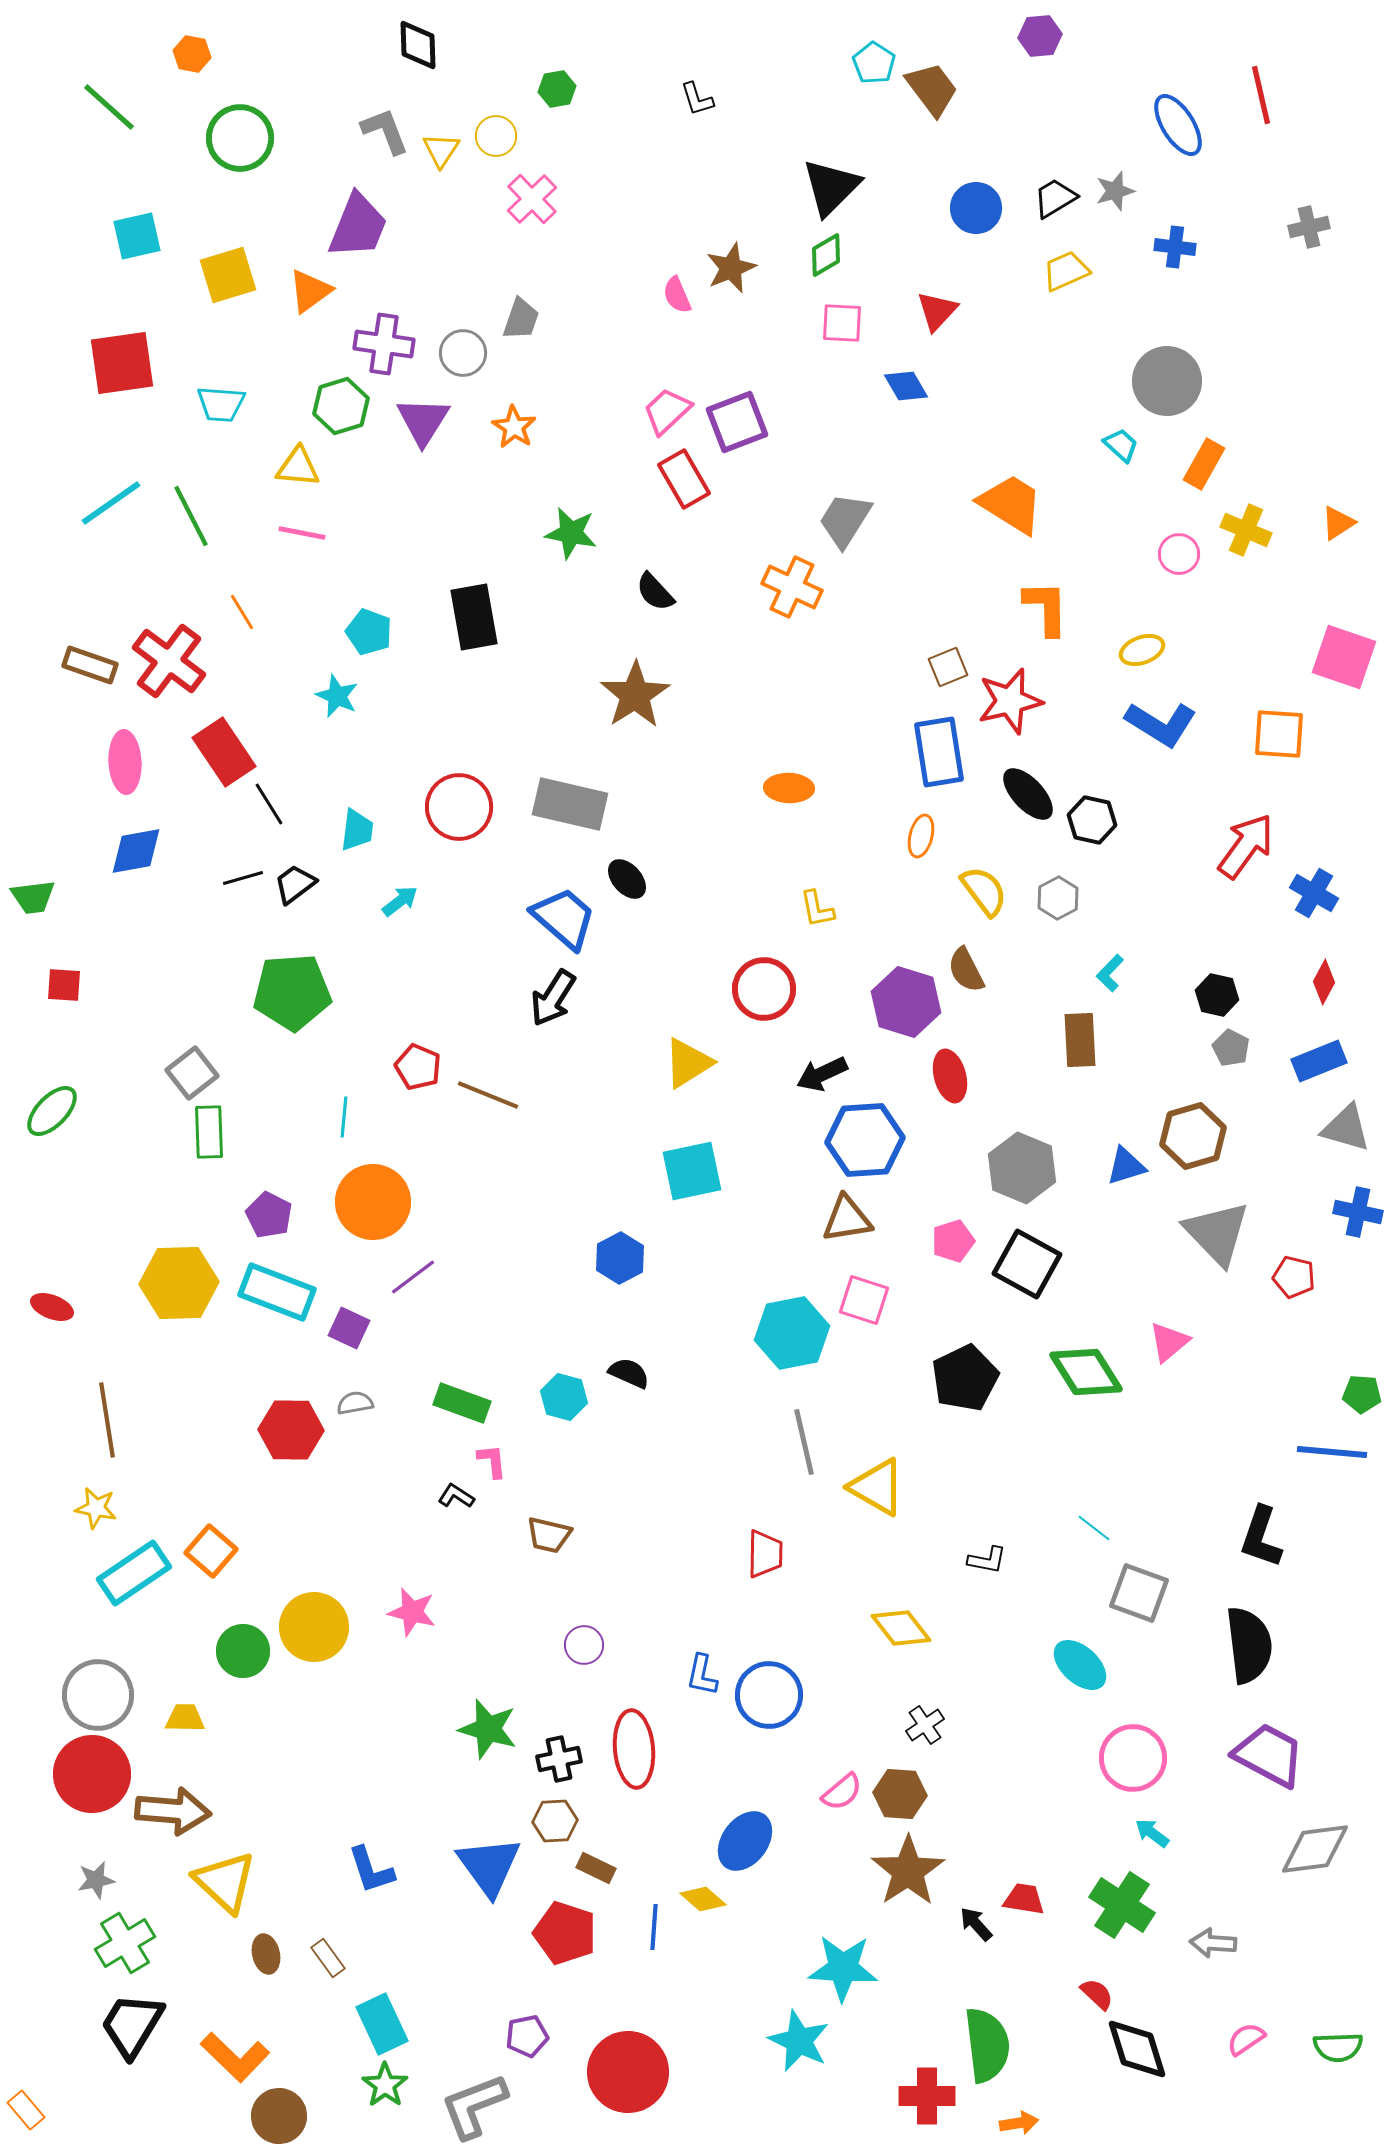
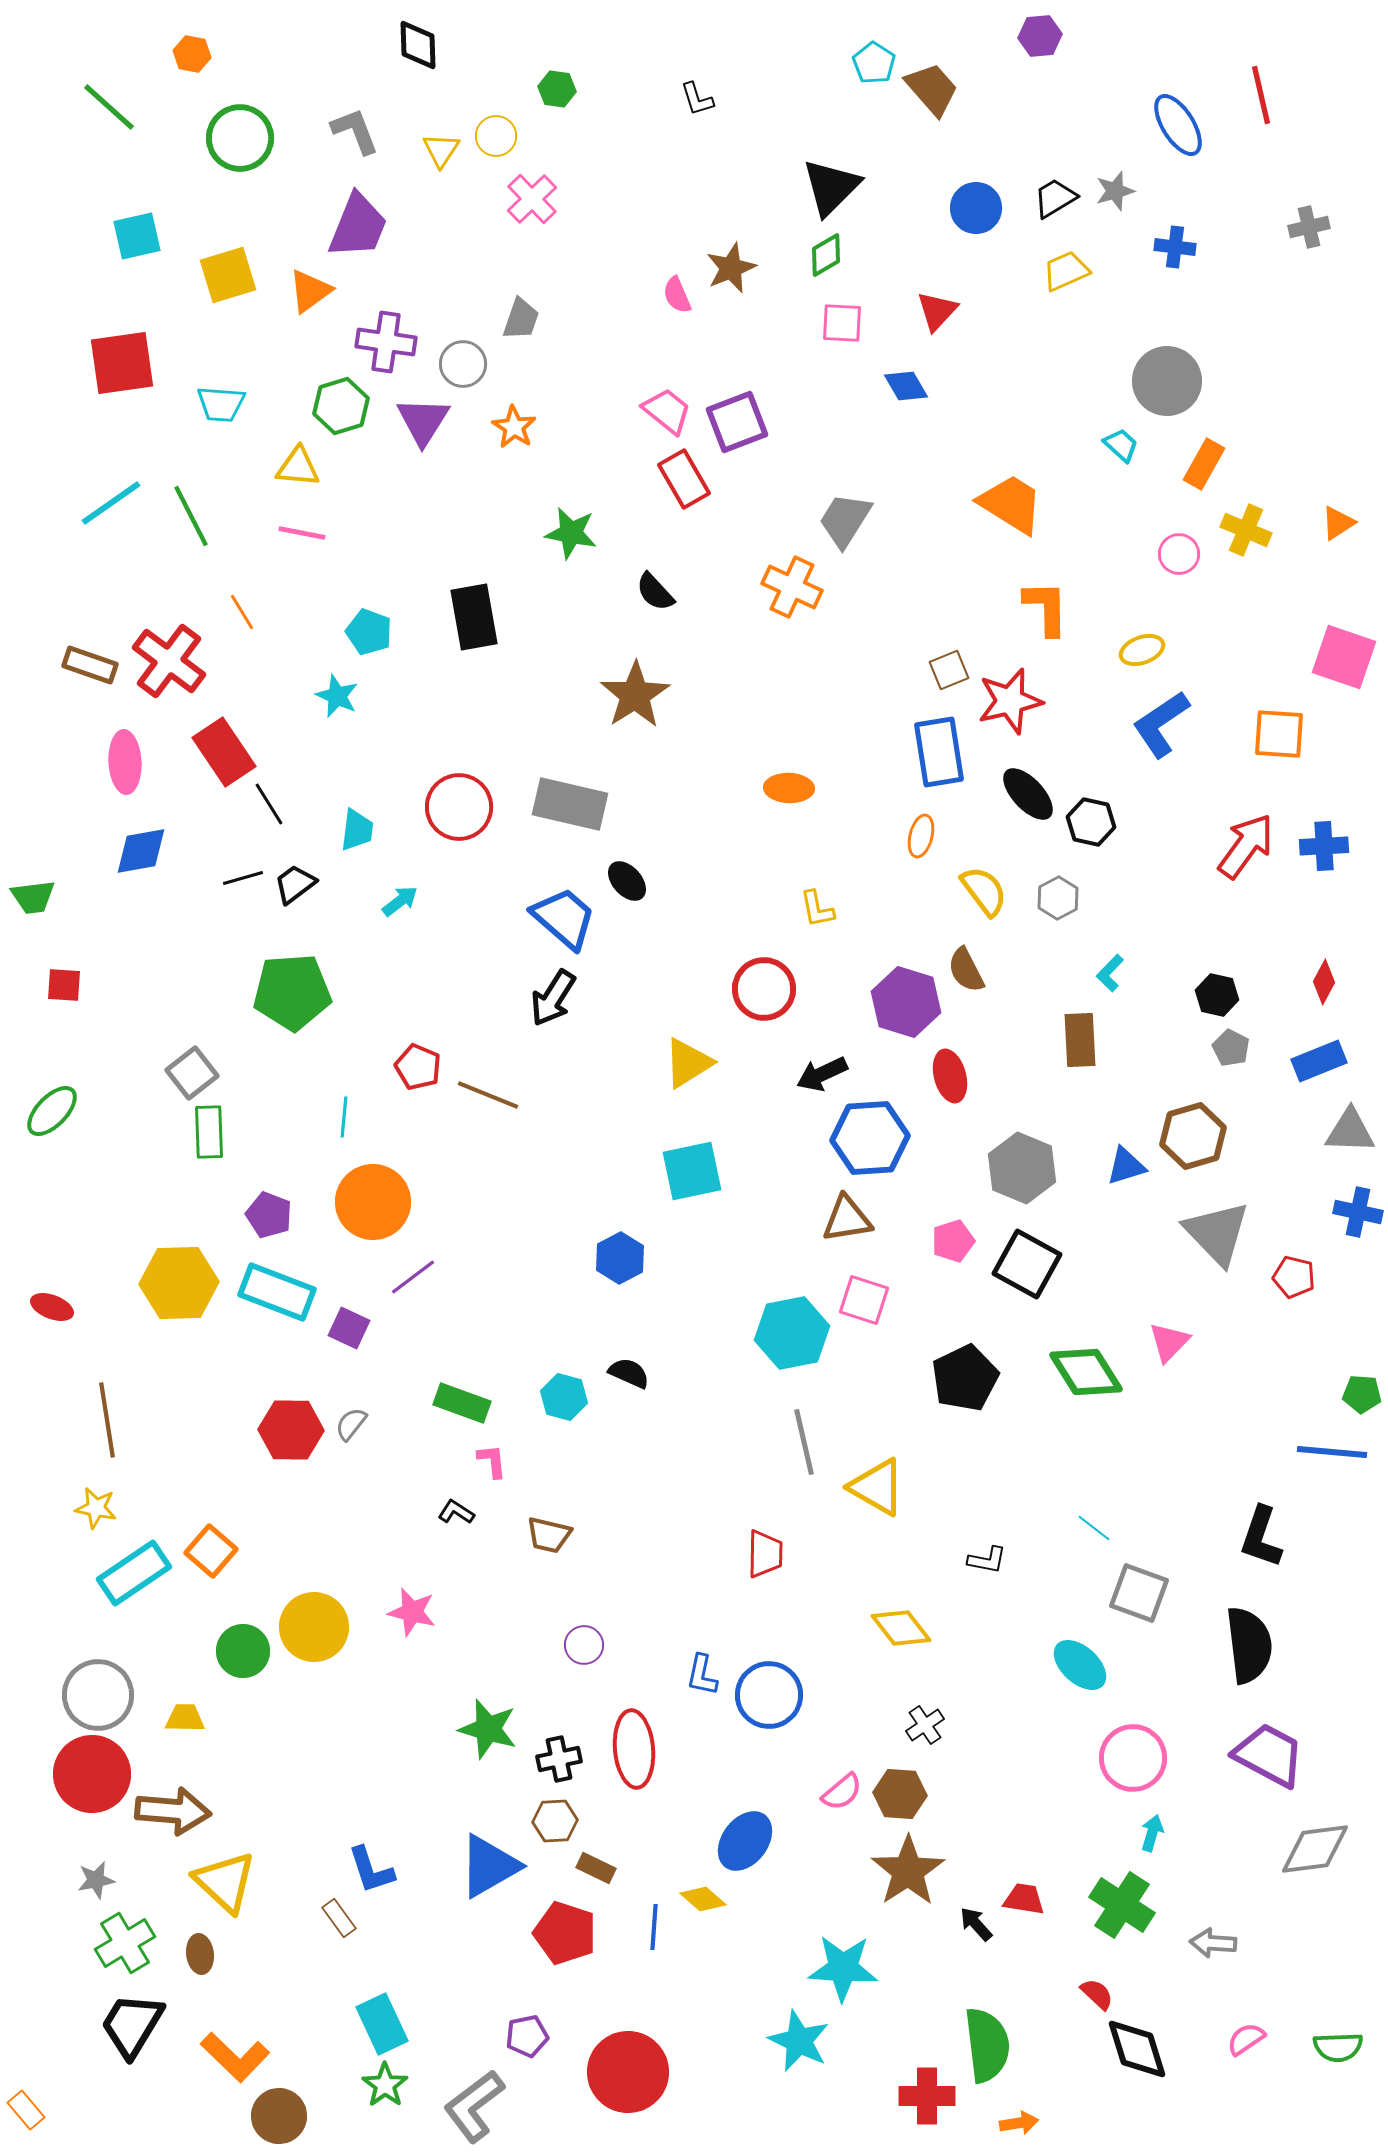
green hexagon at (557, 89): rotated 18 degrees clockwise
brown trapezoid at (932, 89): rotated 4 degrees counterclockwise
gray L-shape at (385, 131): moved 30 px left
purple cross at (384, 344): moved 2 px right, 2 px up
gray circle at (463, 353): moved 11 px down
pink trapezoid at (667, 411): rotated 82 degrees clockwise
brown square at (948, 667): moved 1 px right, 3 px down
blue L-shape at (1161, 724): rotated 114 degrees clockwise
black hexagon at (1092, 820): moved 1 px left, 2 px down
blue diamond at (136, 851): moved 5 px right
black ellipse at (627, 879): moved 2 px down
blue cross at (1314, 893): moved 10 px right, 47 px up; rotated 33 degrees counterclockwise
gray triangle at (1346, 1128): moved 4 px right, 3 px down; rotated 14 degrees counterclockwise
blue hexagon at (865, 1140): moved 5 px right, 2 px up
purple pentagon at (269, 1215): rotated 6 degrees counterclockwise
pink triangle at (1169, 1342): rotated 6 degrees counterclockwise
gray semicircle at (355, 1403): moved 4 px left, 21 px down; rotated 42 degrees counterclockwise
black L-shape at (456, 1496): moved 16 px down
cyan arrow at (1152, 1833): rotated 69 degrees clockwise
blue triangle at (489, 1866): rotated 36 degrees clockwise
brown ellipse at (266, 1954): moved 66 px left; rotated 6 degrees clockwise
brown rectangle at (328, 1958): moved 11 px right, 40 px up
gray L-shape at (474, 2106): rotated 16 degrees counterclockwise
